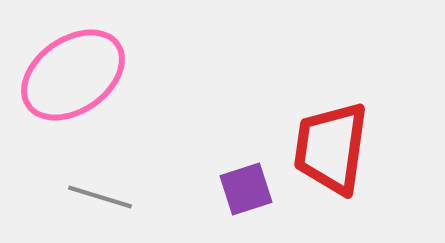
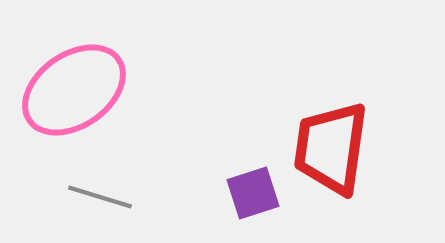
pink ellipse: moved 1 px right, 15 px down
purple square: moved 7 px right, 4 px down
